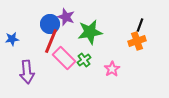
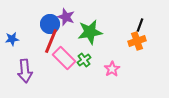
purple arrow: moved 2 px left, 1 px up
